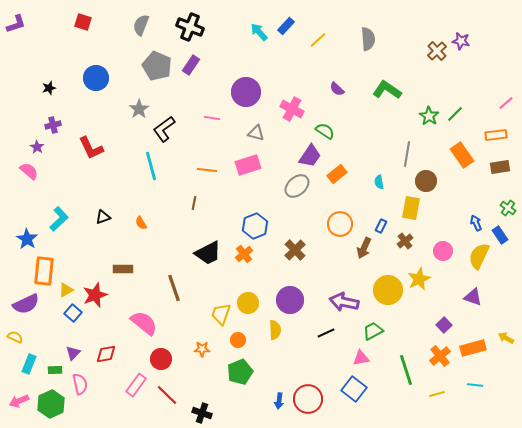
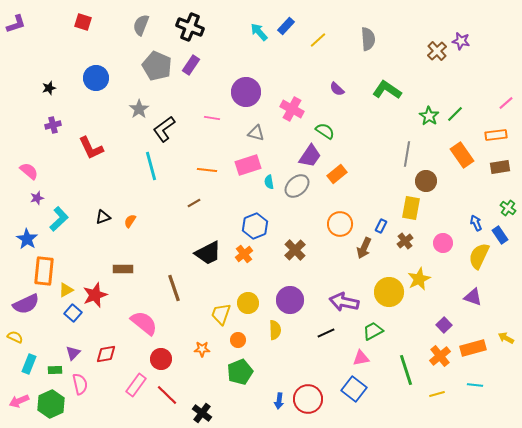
purple star at (37, 147): moved 51 px down; rotated 24 degrees clockwise
cyan semicircle at (379, 182): moved 110 px left
brown line at (194, 203): rotated 48 degrees clockwise
orange semicircle at (141, 223): moved 11 px left, 2 px up; rotated 64 degrees clockwise
pink circle at (443, 251): moved 8 px up
yellow circle at (388, 290): moved 1 px right, 2 px down
black cross at (202, 413): rotated 18 degrees clockwise
